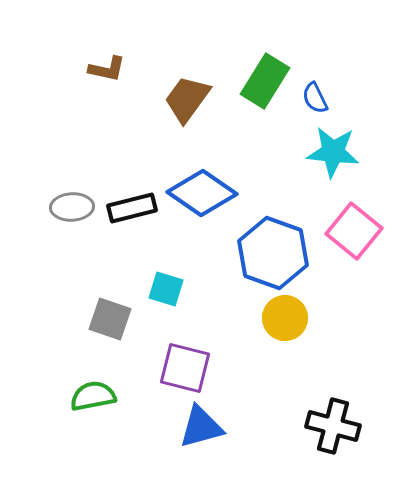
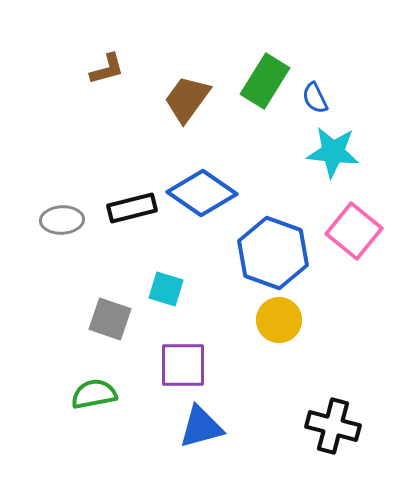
brown L-shape: rotated 27 degrees counterclockwise
gray ellipse: moved 10 px left, 13 px down
yellow circle: moved 6 px left, 2 px down
purple square: moved 2 px left, 3 px up; rotated 14 degrees counterclockwise
green semicircle: moved 1 px right, 2 px up
